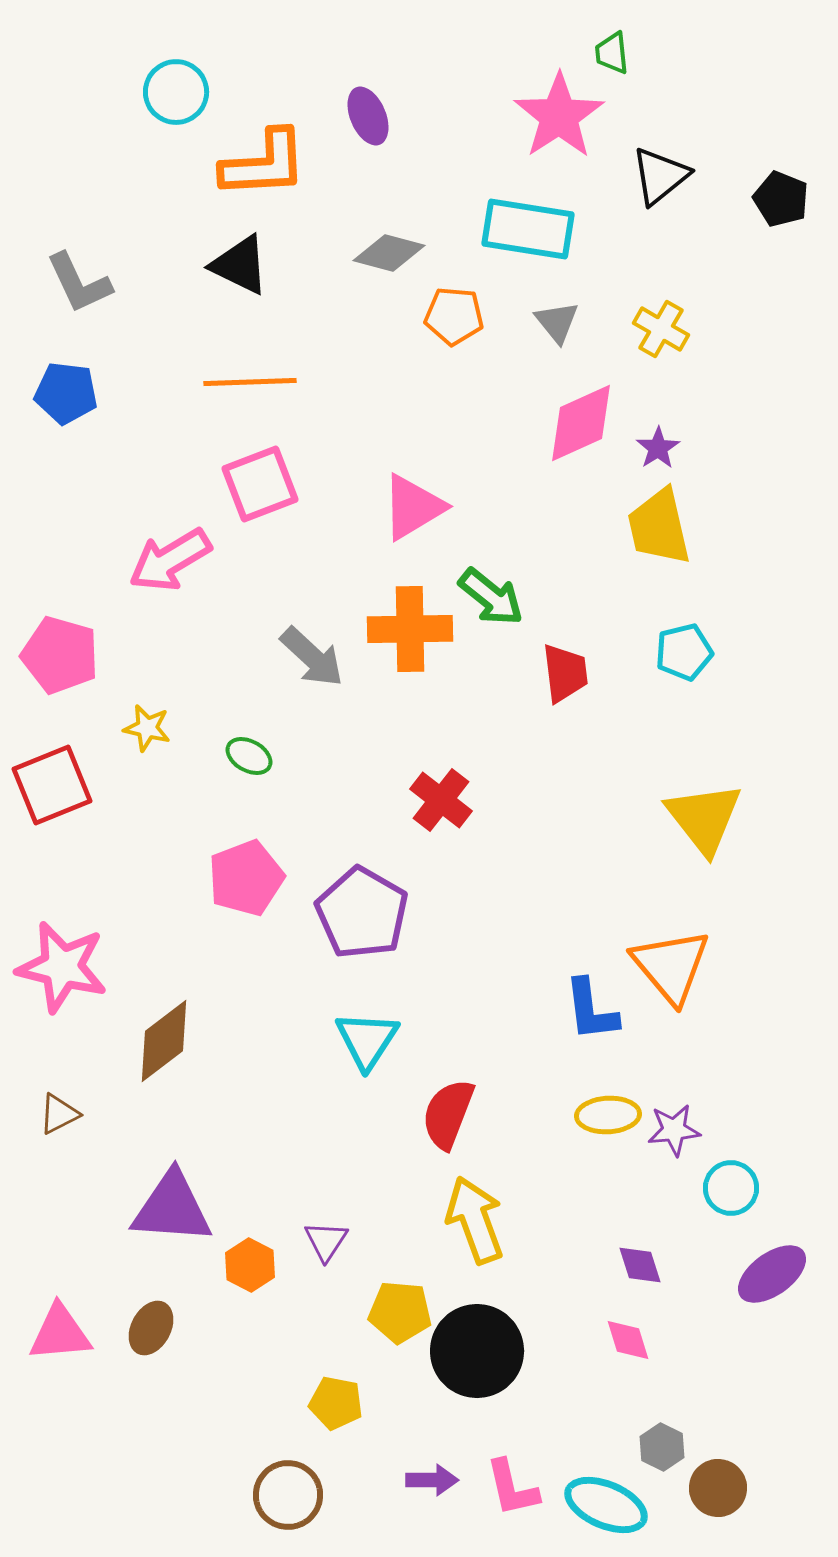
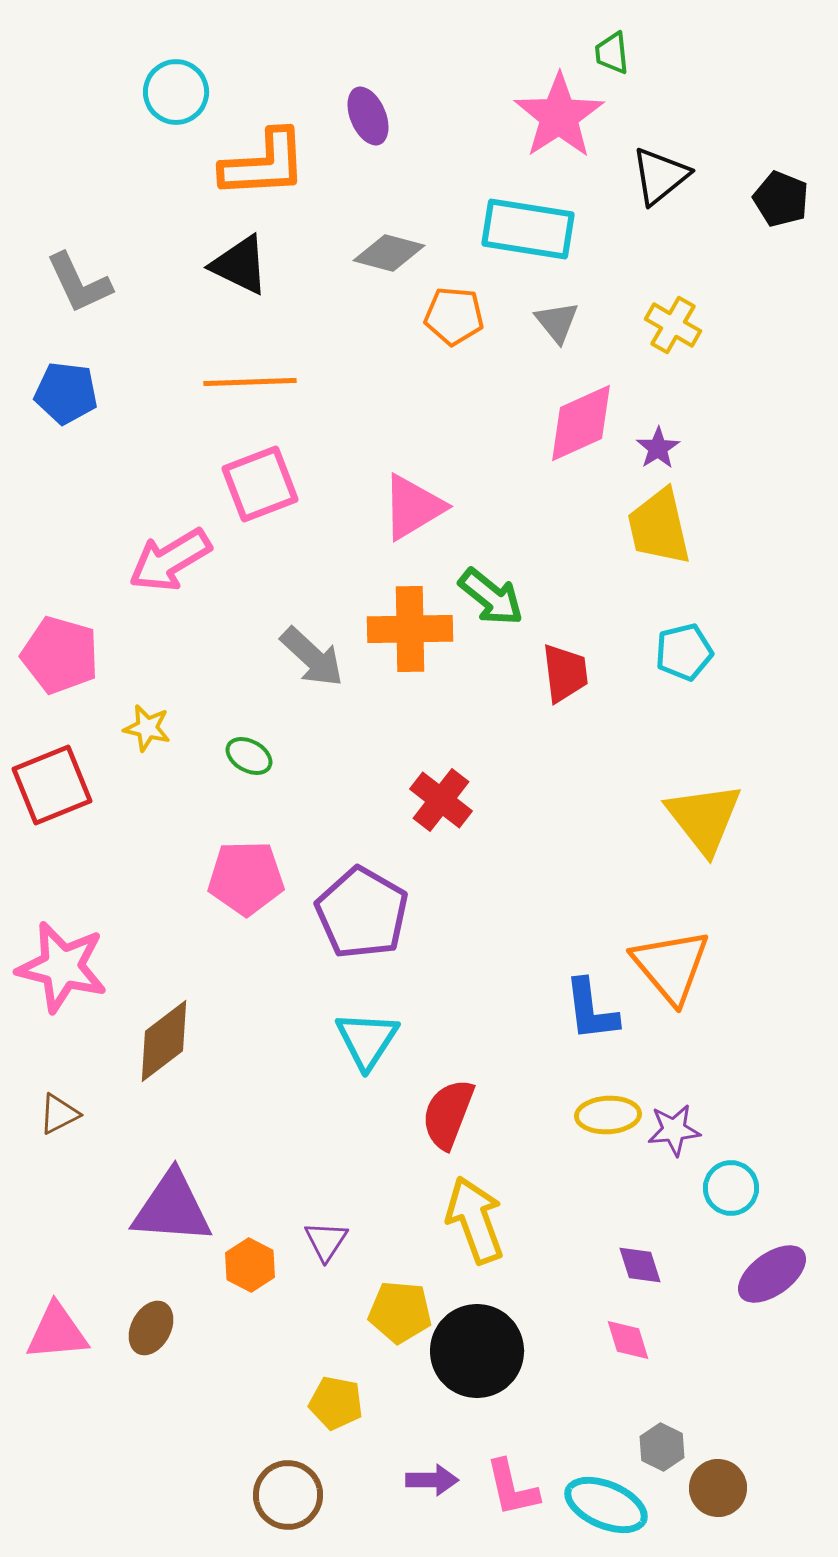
yellow cross at (661, 329): moved 12 px right, 4 px up
pink pentagon at (246, 878): rotated 20 degrees clockwise
pink triangle at (60, 1333): moved 3 px left, 1 px up
